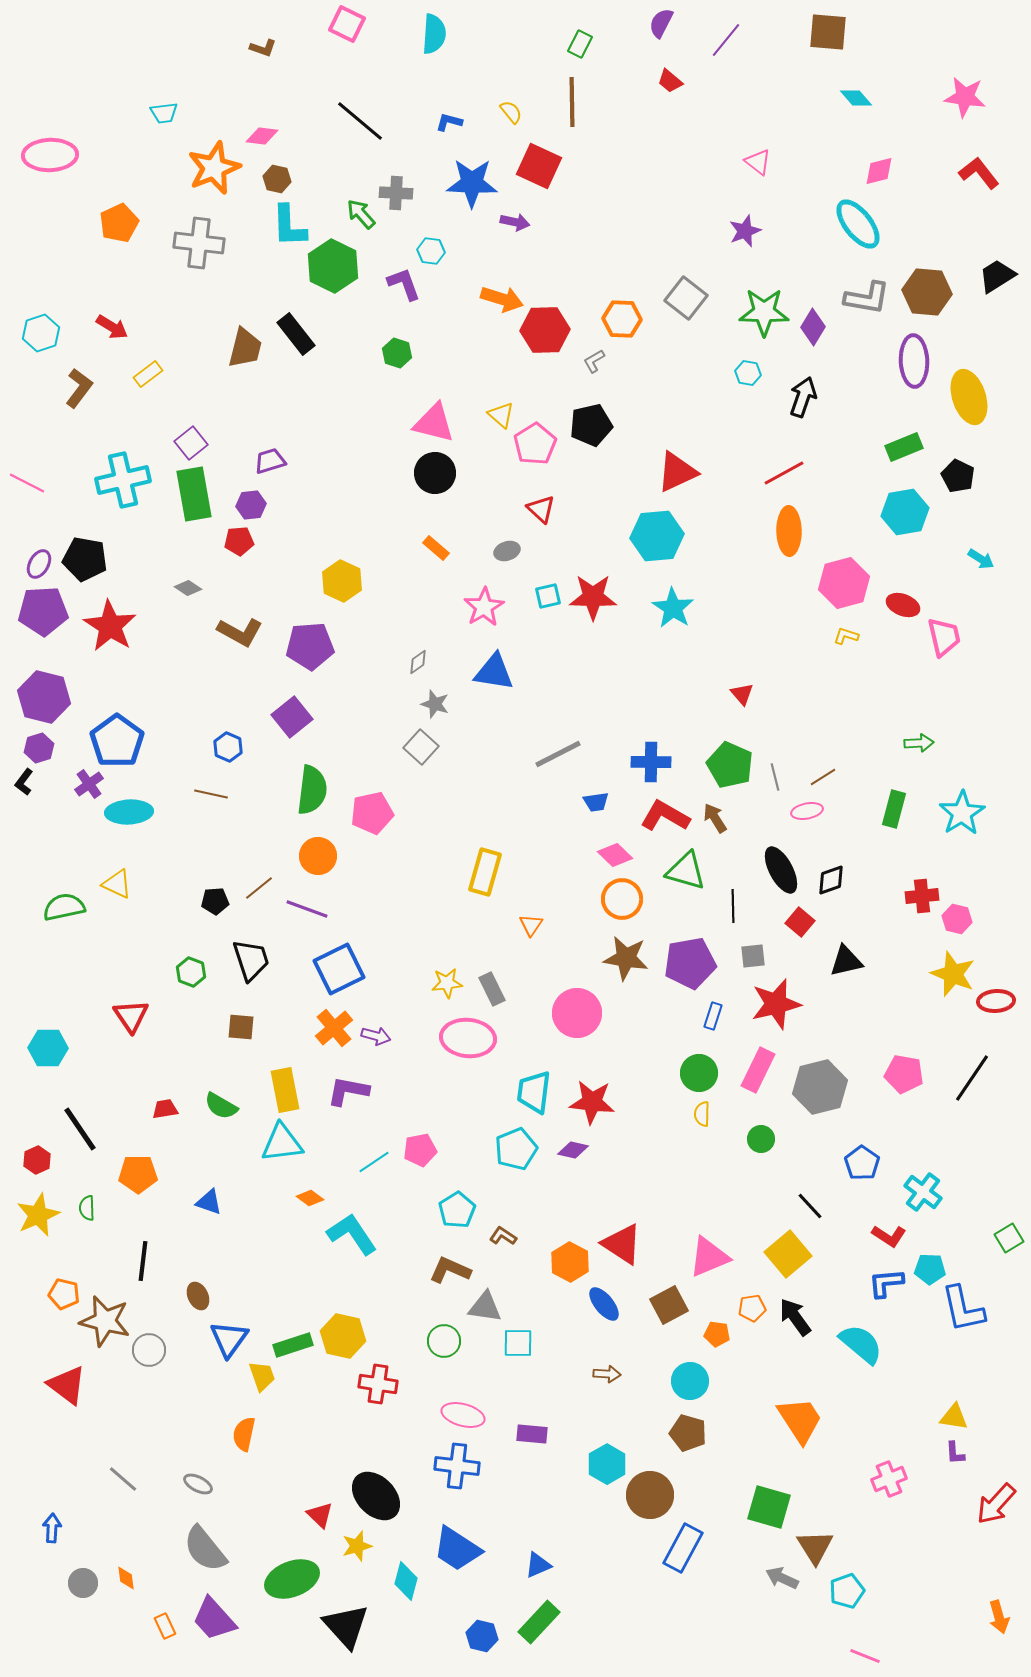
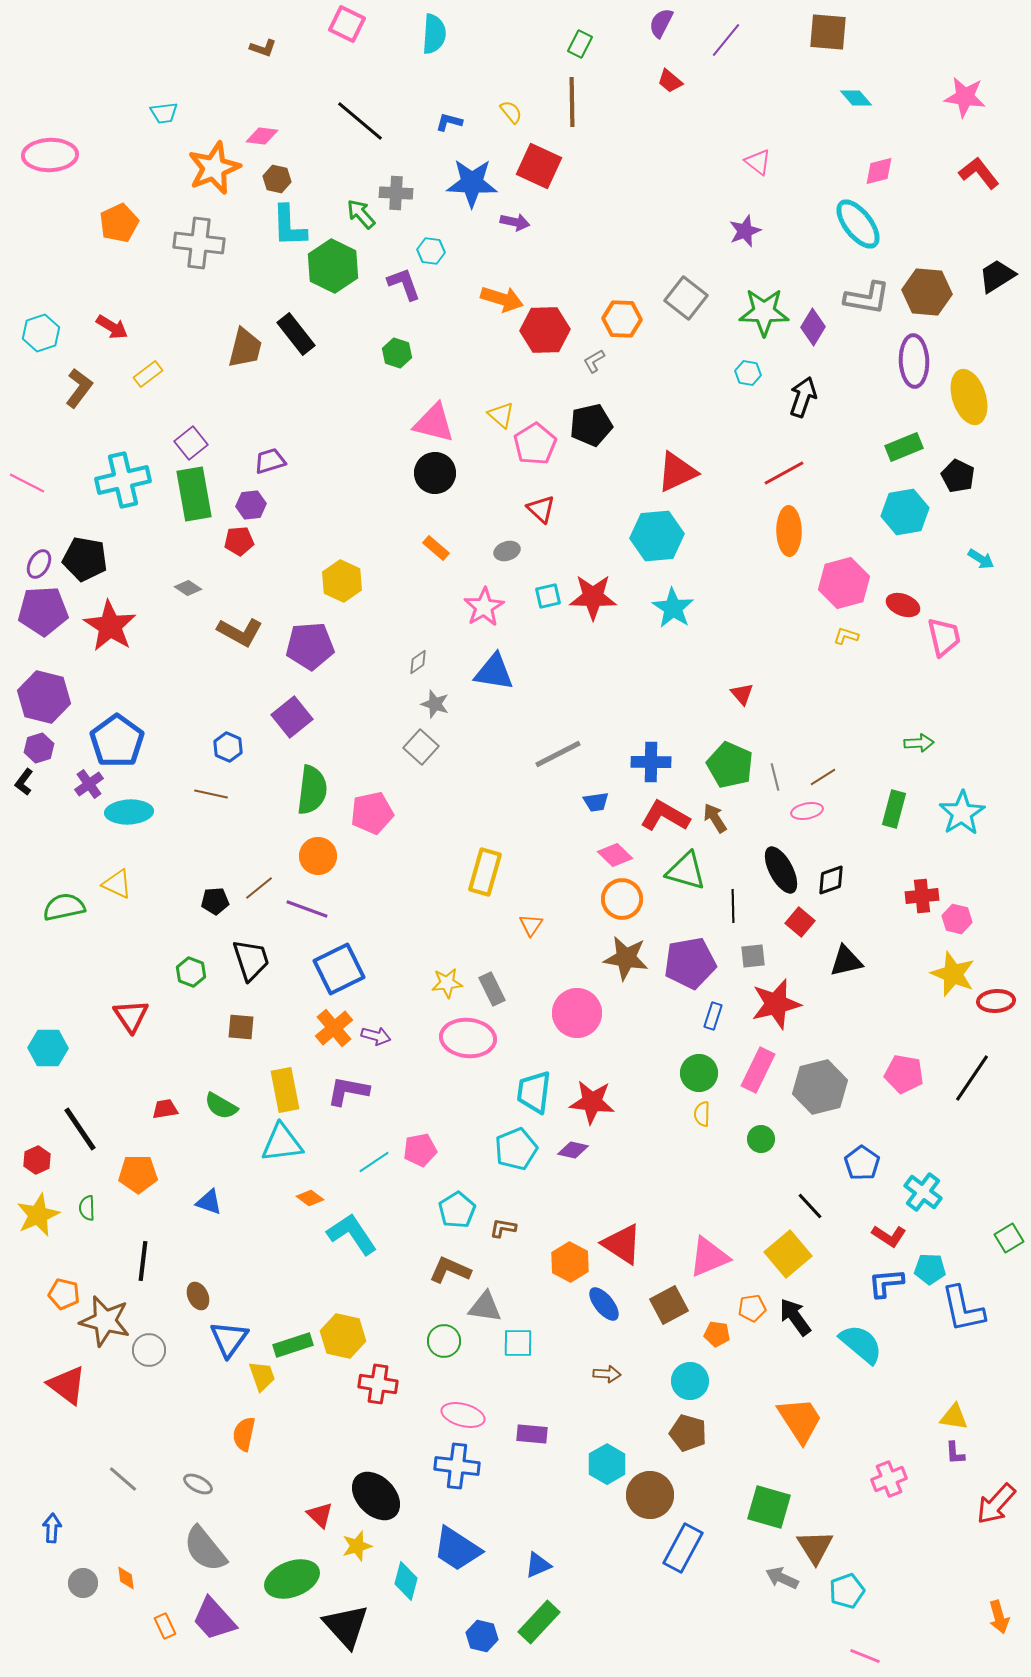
brown L-shape at (503, 1236): moved 8 px up; rotated 24 degrees counterclockwise
